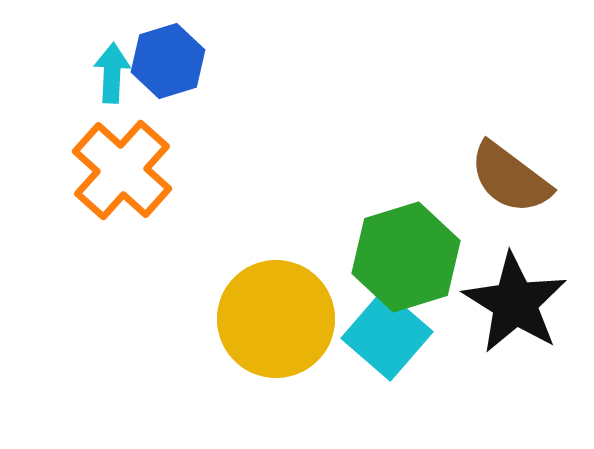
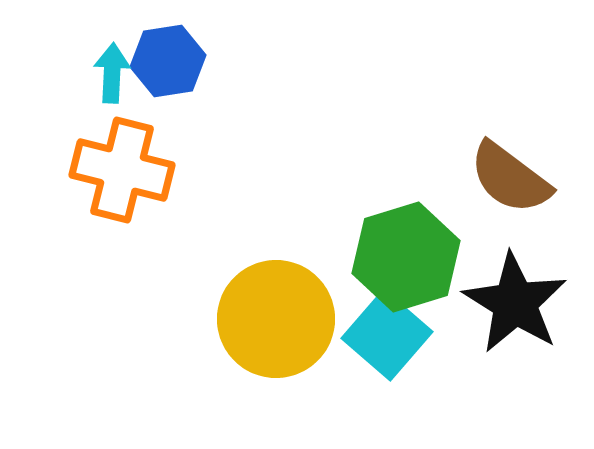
blue hexagon: rotated 8 degrees clockwise
orange cross: rotated 28 degrees counterclockwise
